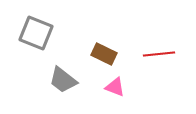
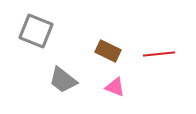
gray square: moved 2 px up
brown rectangle: moved 4 px right, 3 px up
